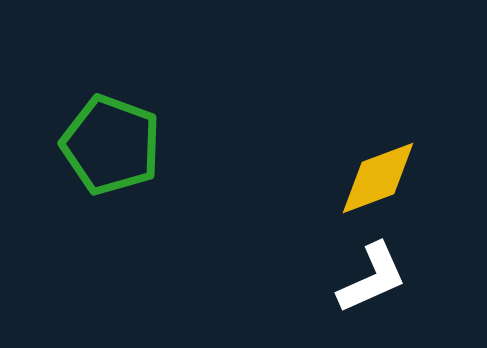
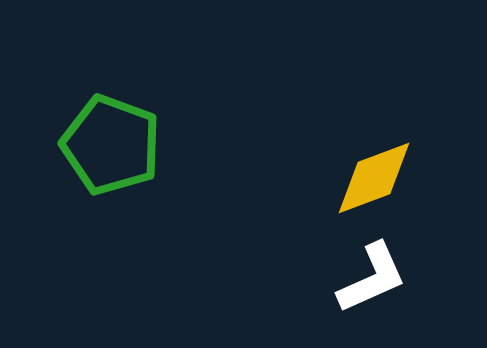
yellow diamond: moved 4 px left
